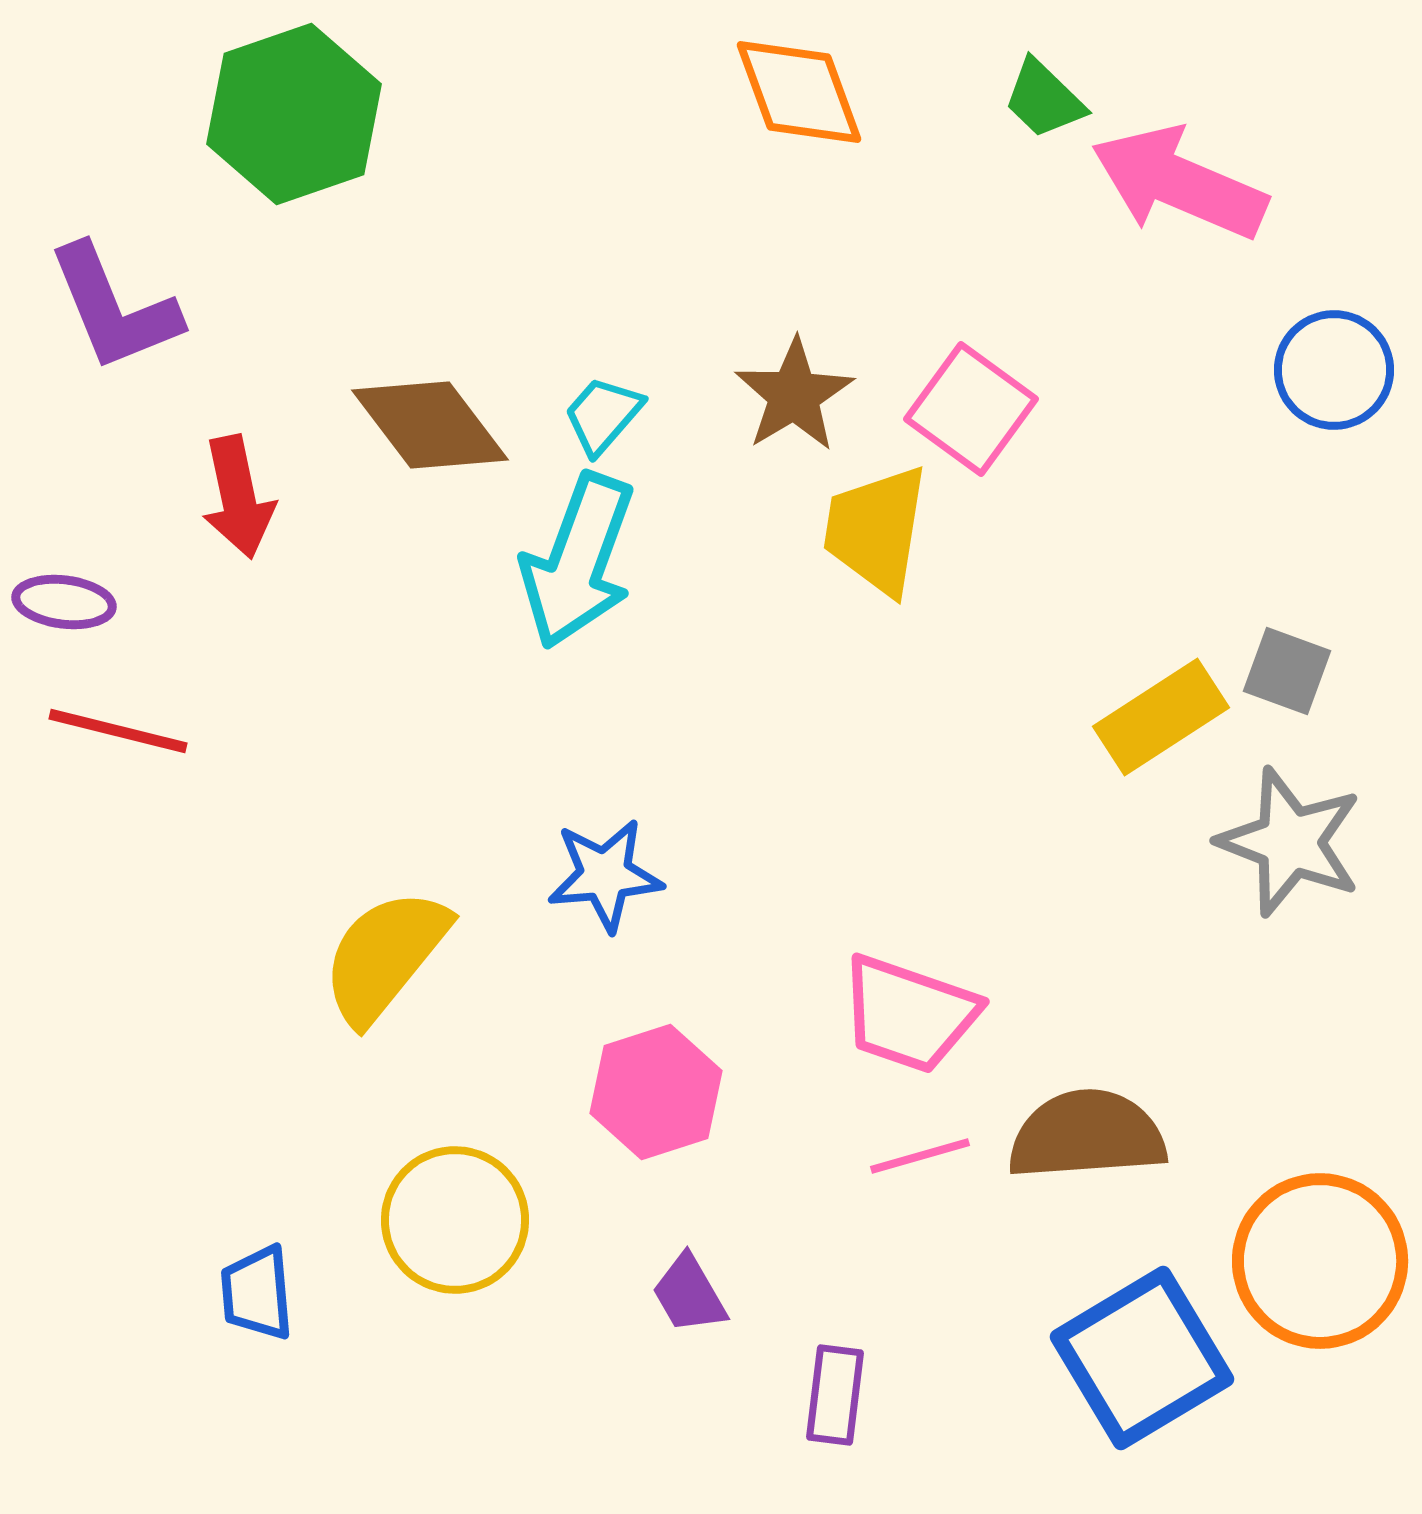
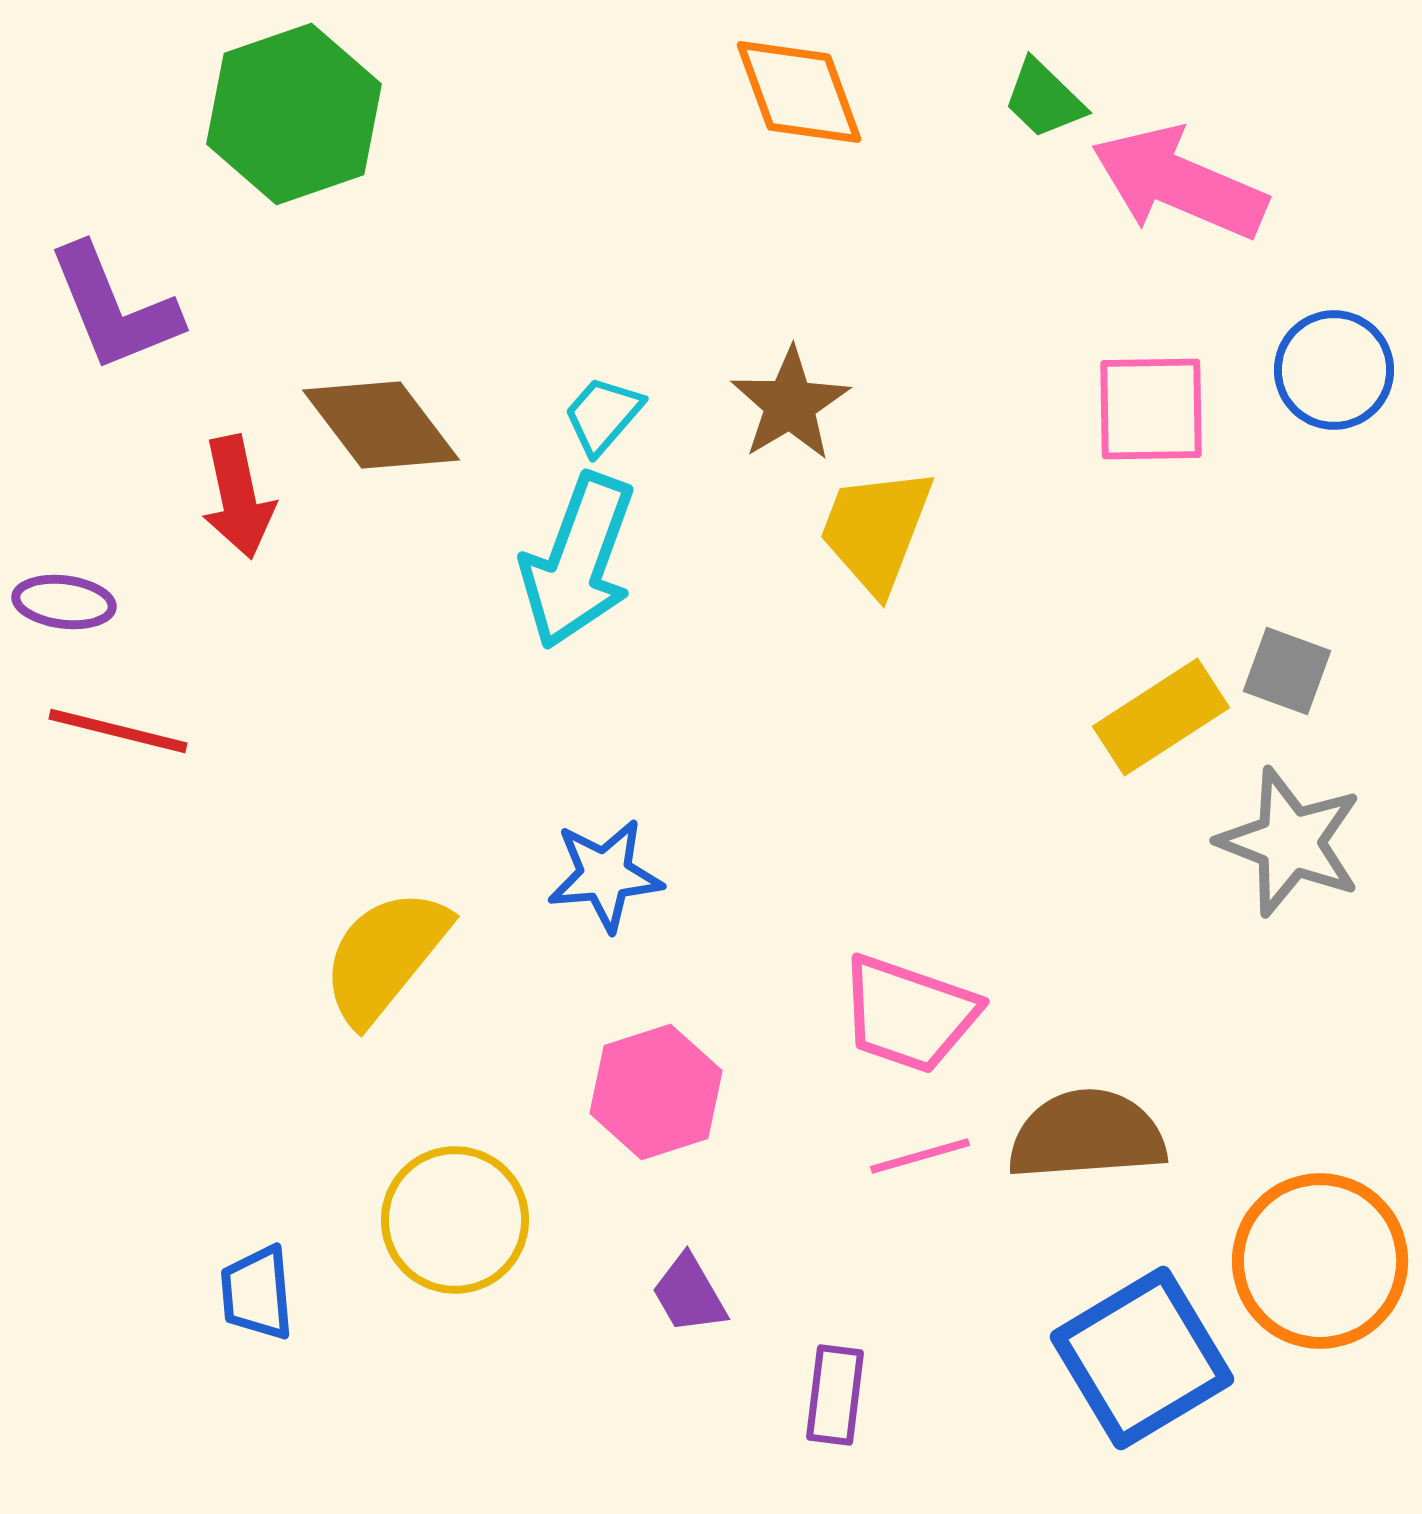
brown star: moved 4 px left, 9 px down
pink square: moved 180 px right; rotated 37 degrees counterclockwise
brown diamond: moved 49 px left
yellow trapezoid: rotated 12 degrees clockwise
